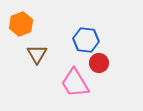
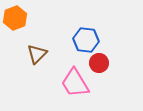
orange hexagon: moved 6 px left, 6 px up
brown triangle: rotated 15 degrees clockwise
